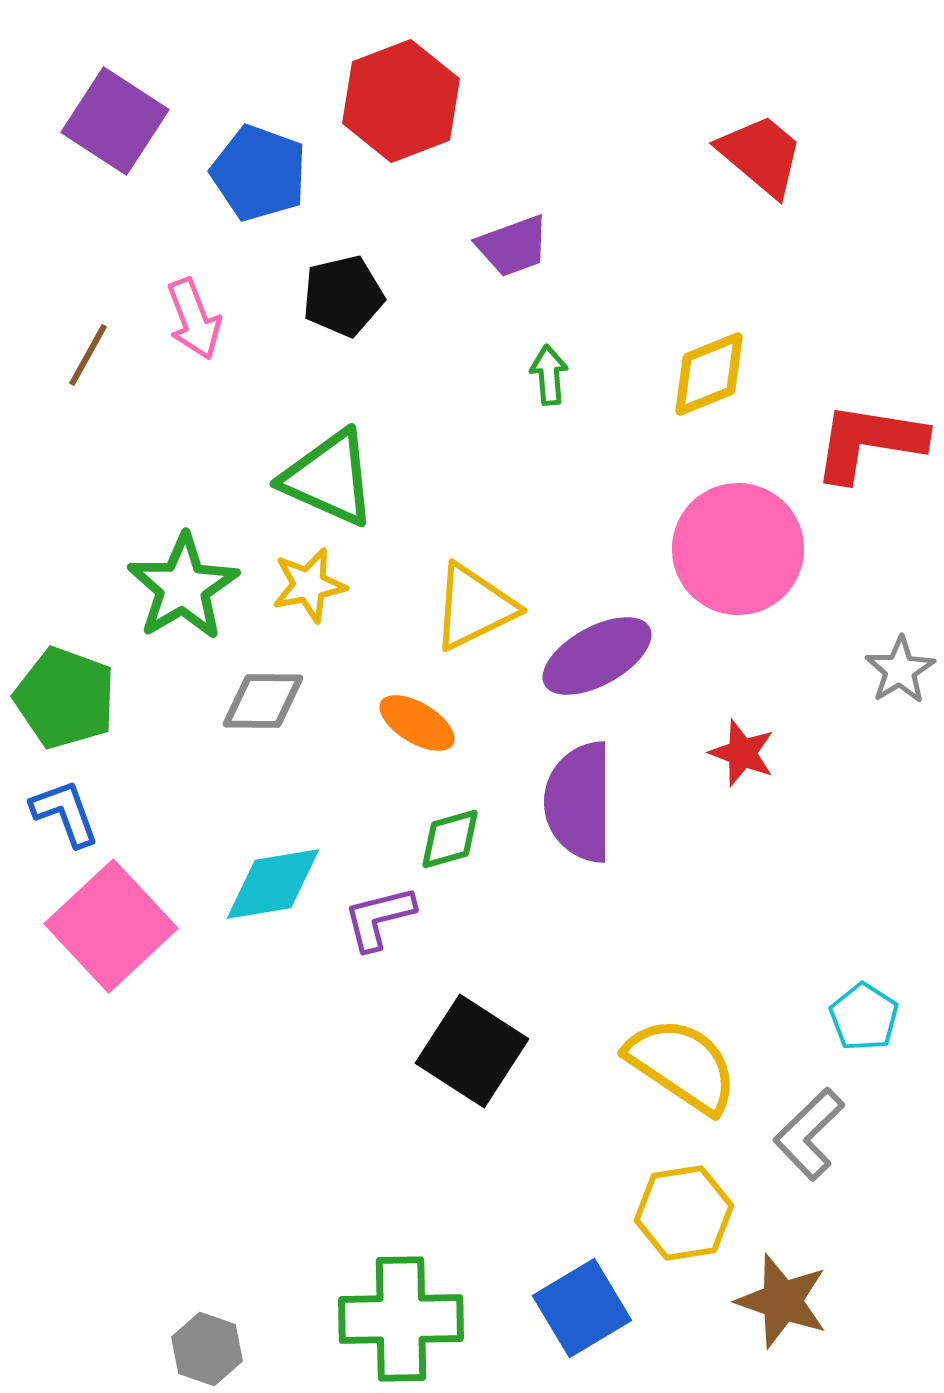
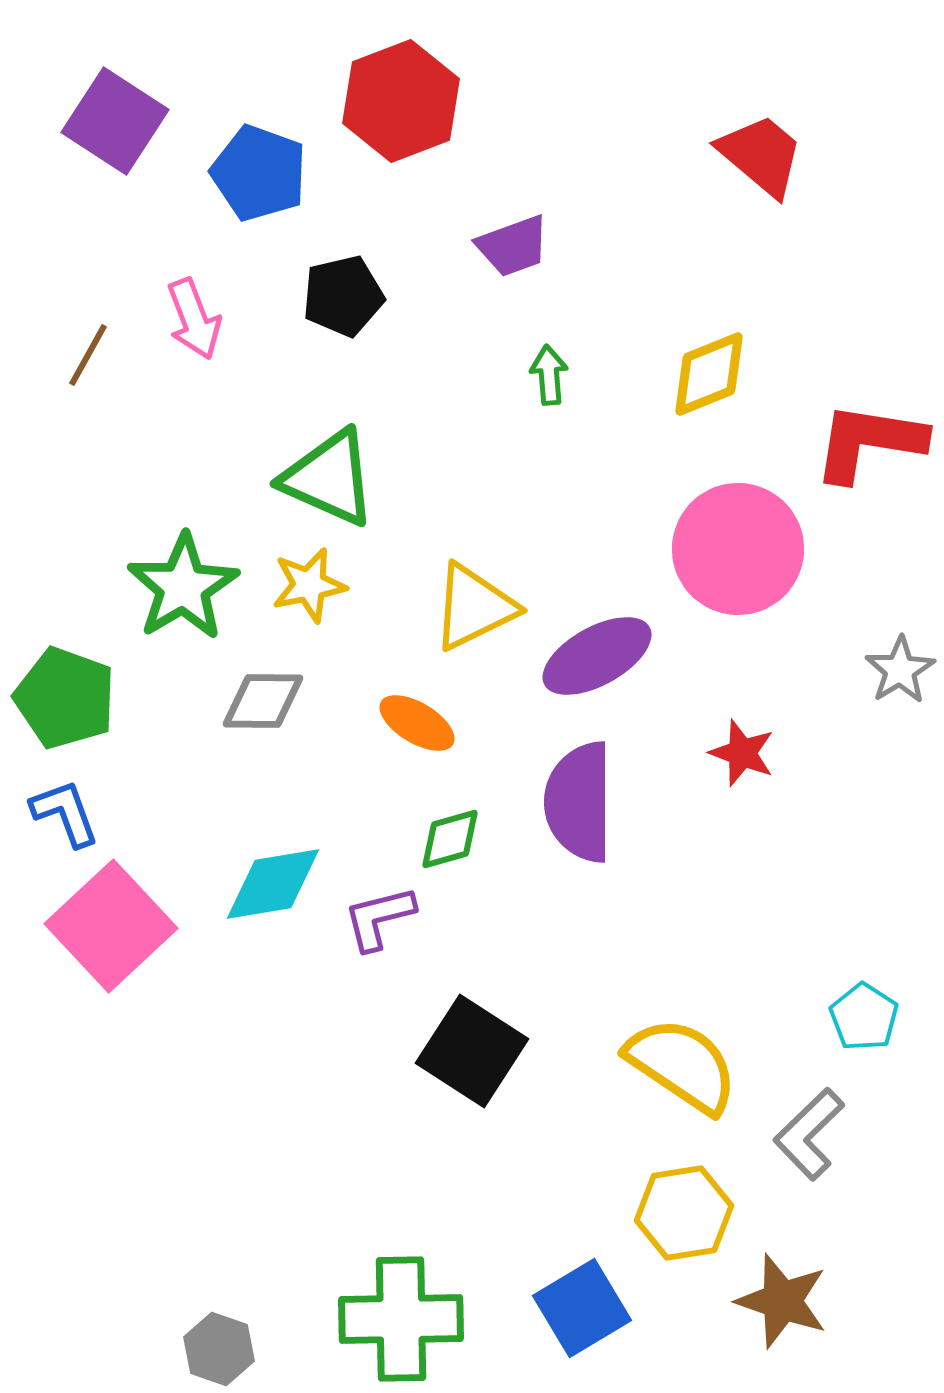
gray hexagon: moved 12 px right
